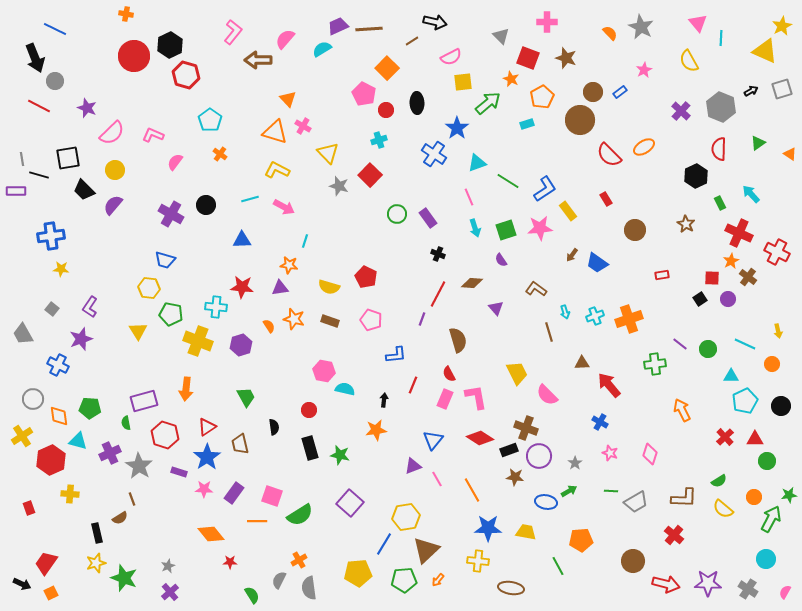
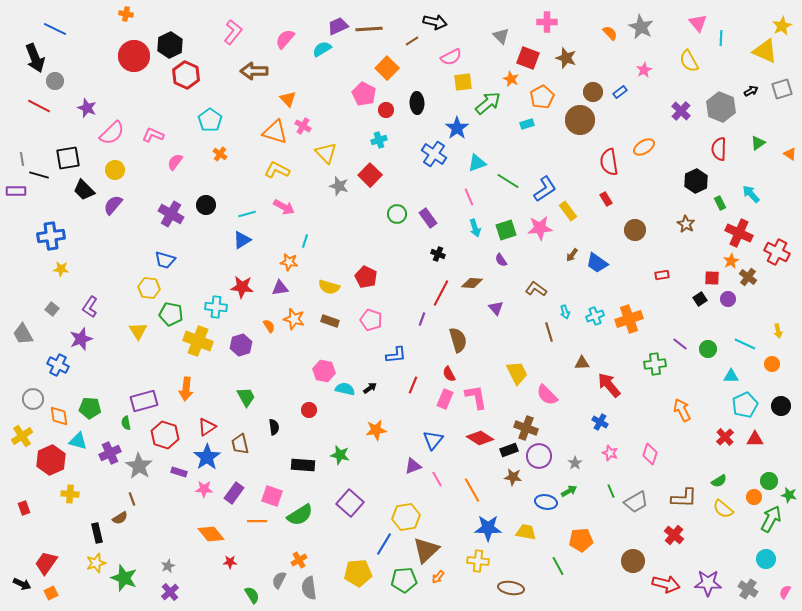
brown arrow at (258, 60): moved 4 px left, 11 px down
red hexagon at (186, 75): rotated 8 degrees clockwise
yellow triangle at (328, 153): moved 2 px left
red semicircle at (609, 155): moved 7 px down; rotated 36 degrees clockwise
black hexagon at (696, 176): moved 5 px down
cyan line at (250, 199): moved 3 px left, 15 px down
blue triangle at (242, 240): rotated 30 degrees counterclockwise
orange star at (289, 265): moved 3 px up
red line at (438, 294): moved 3 px right, 1 px up
black arrow at (384, 400): moved 14 px left, 12 px up; rotated 48 degrees clockwise
cyan pentagon at (745, 401): moved 4 px down
black rectangle at (310, 448): moved 7 px left, 17 px down; rotated 70 degrees counterclockwise
green circle at (767, 461): moved 2 px right, 20 px down
brown star at (515, 477): moved 2 px left
green line at (611, 491): rotated 64 degrees clockwise
green star at (789, 495): rotated 21 degrees clockwise
red rectangle at (29, 508): moved 5 px left
orange arrow at (438, 580): moved 3 px up
